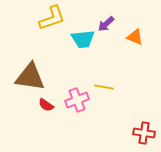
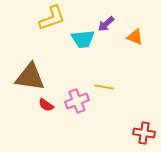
pink cross: moved 1 px down
